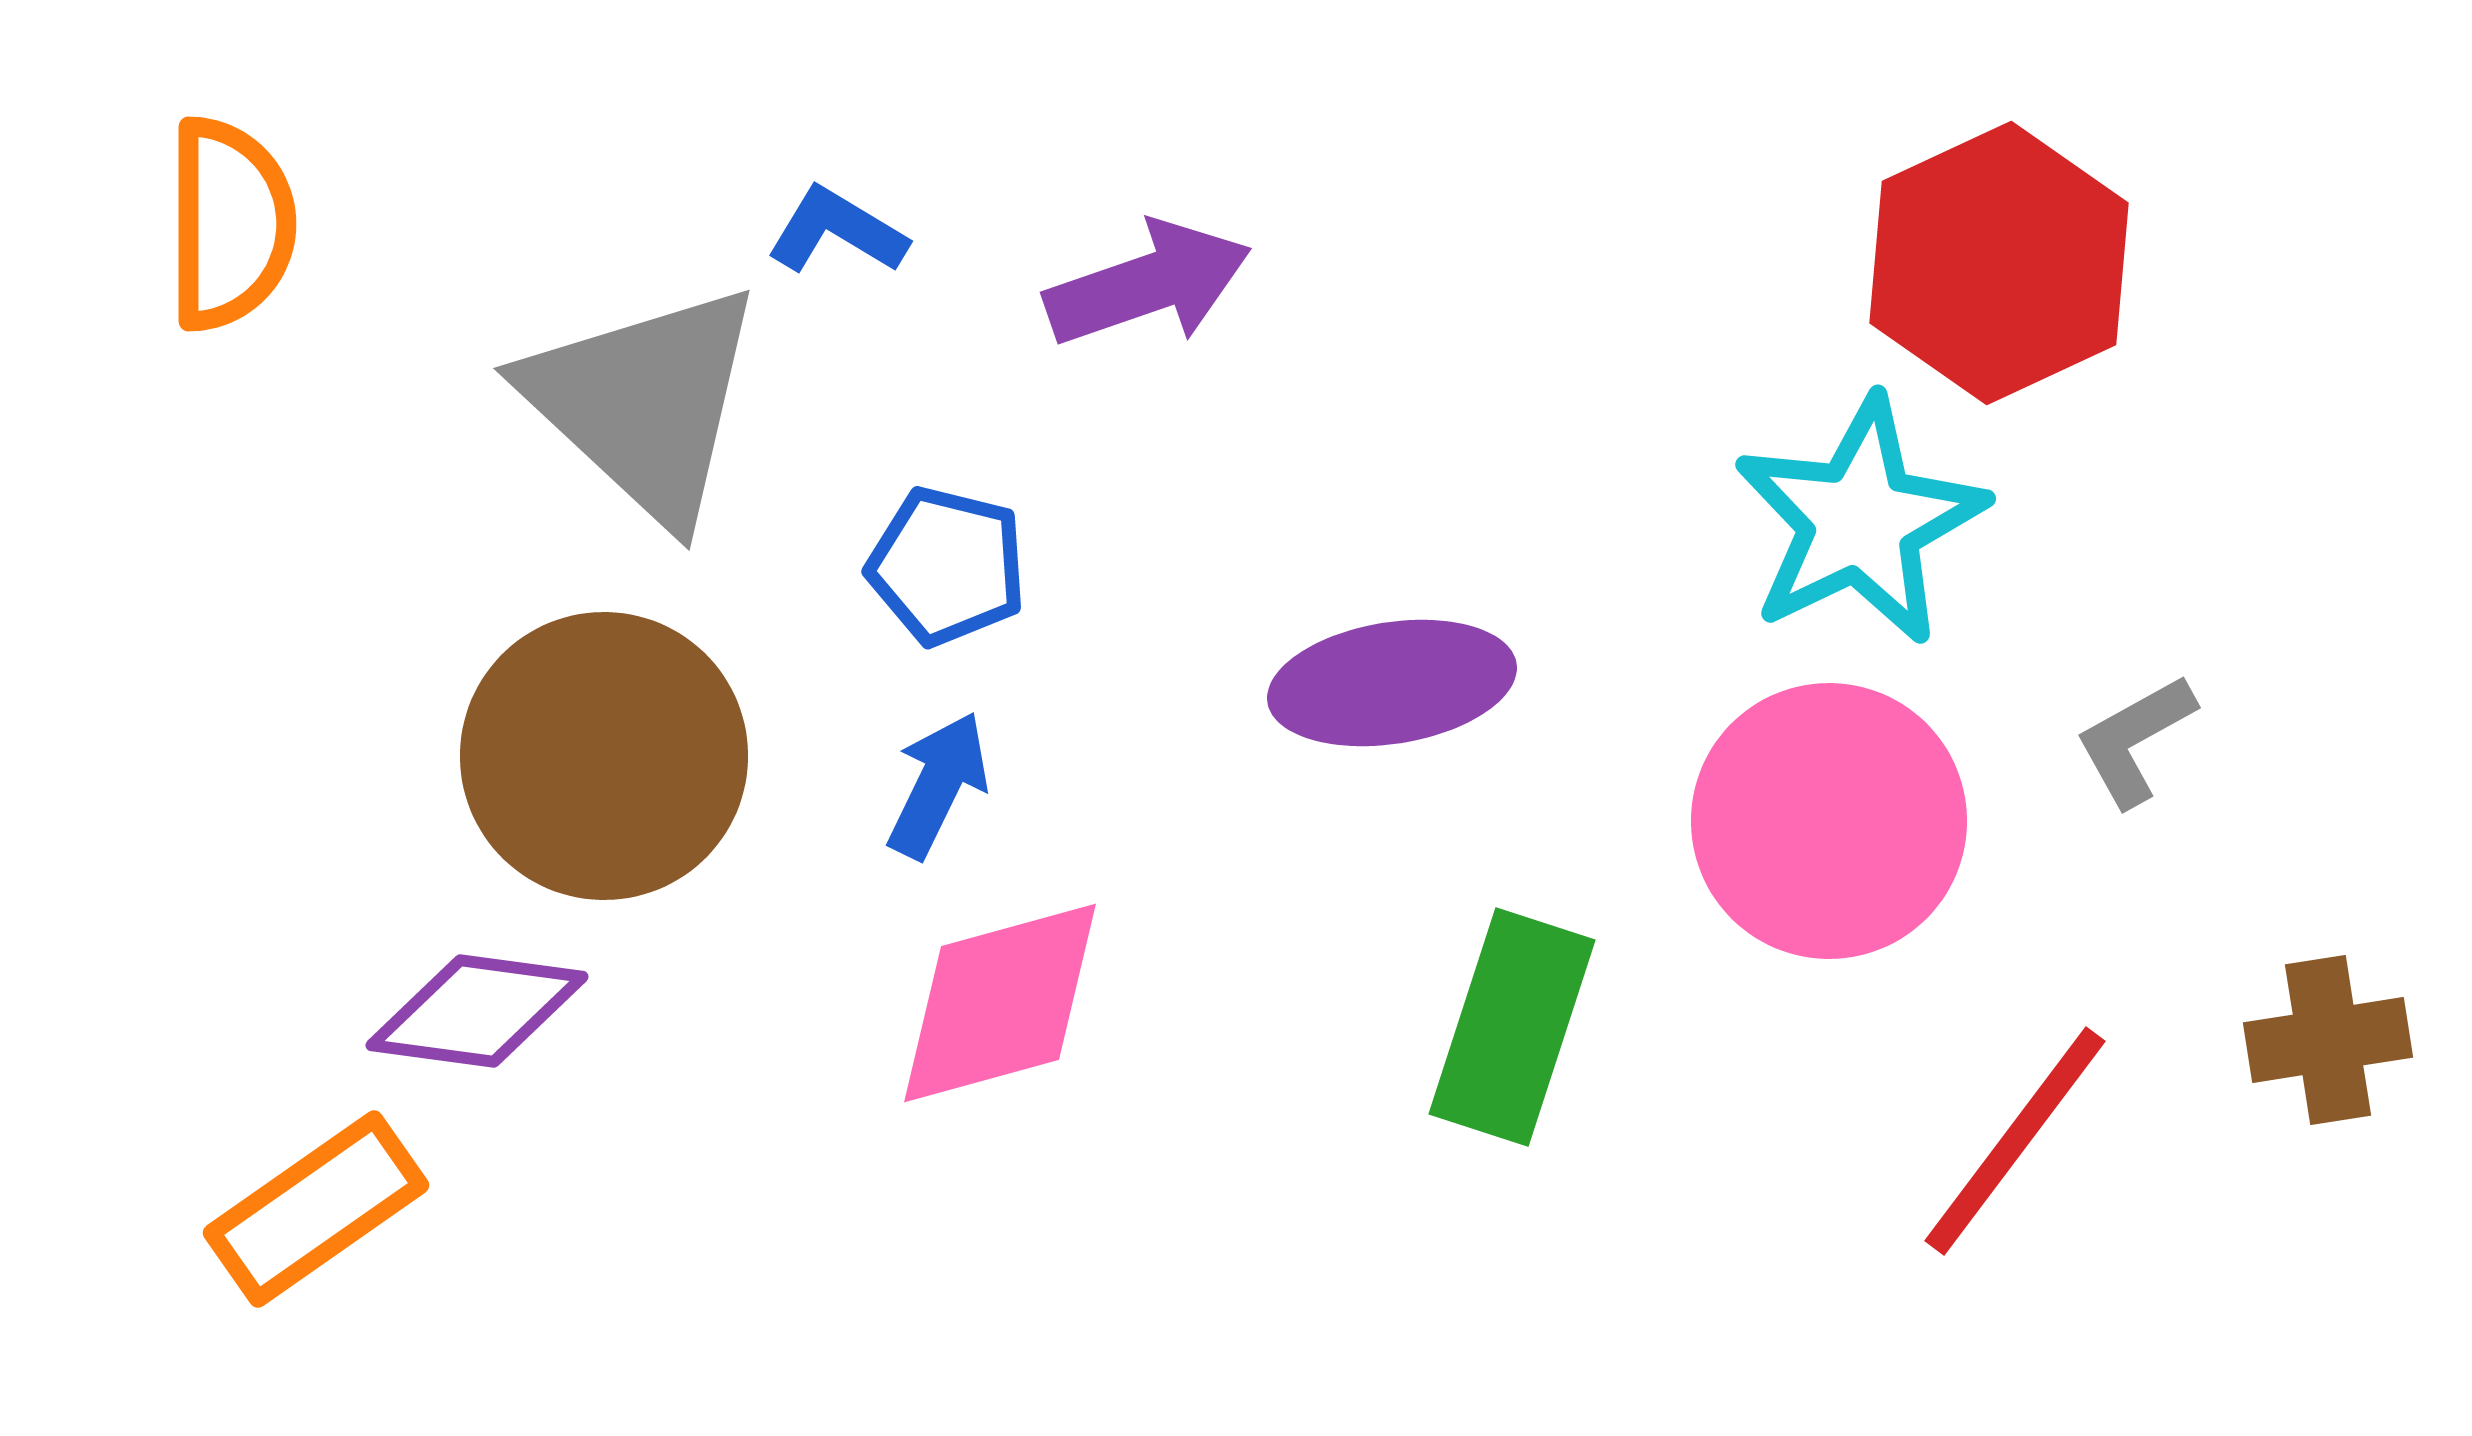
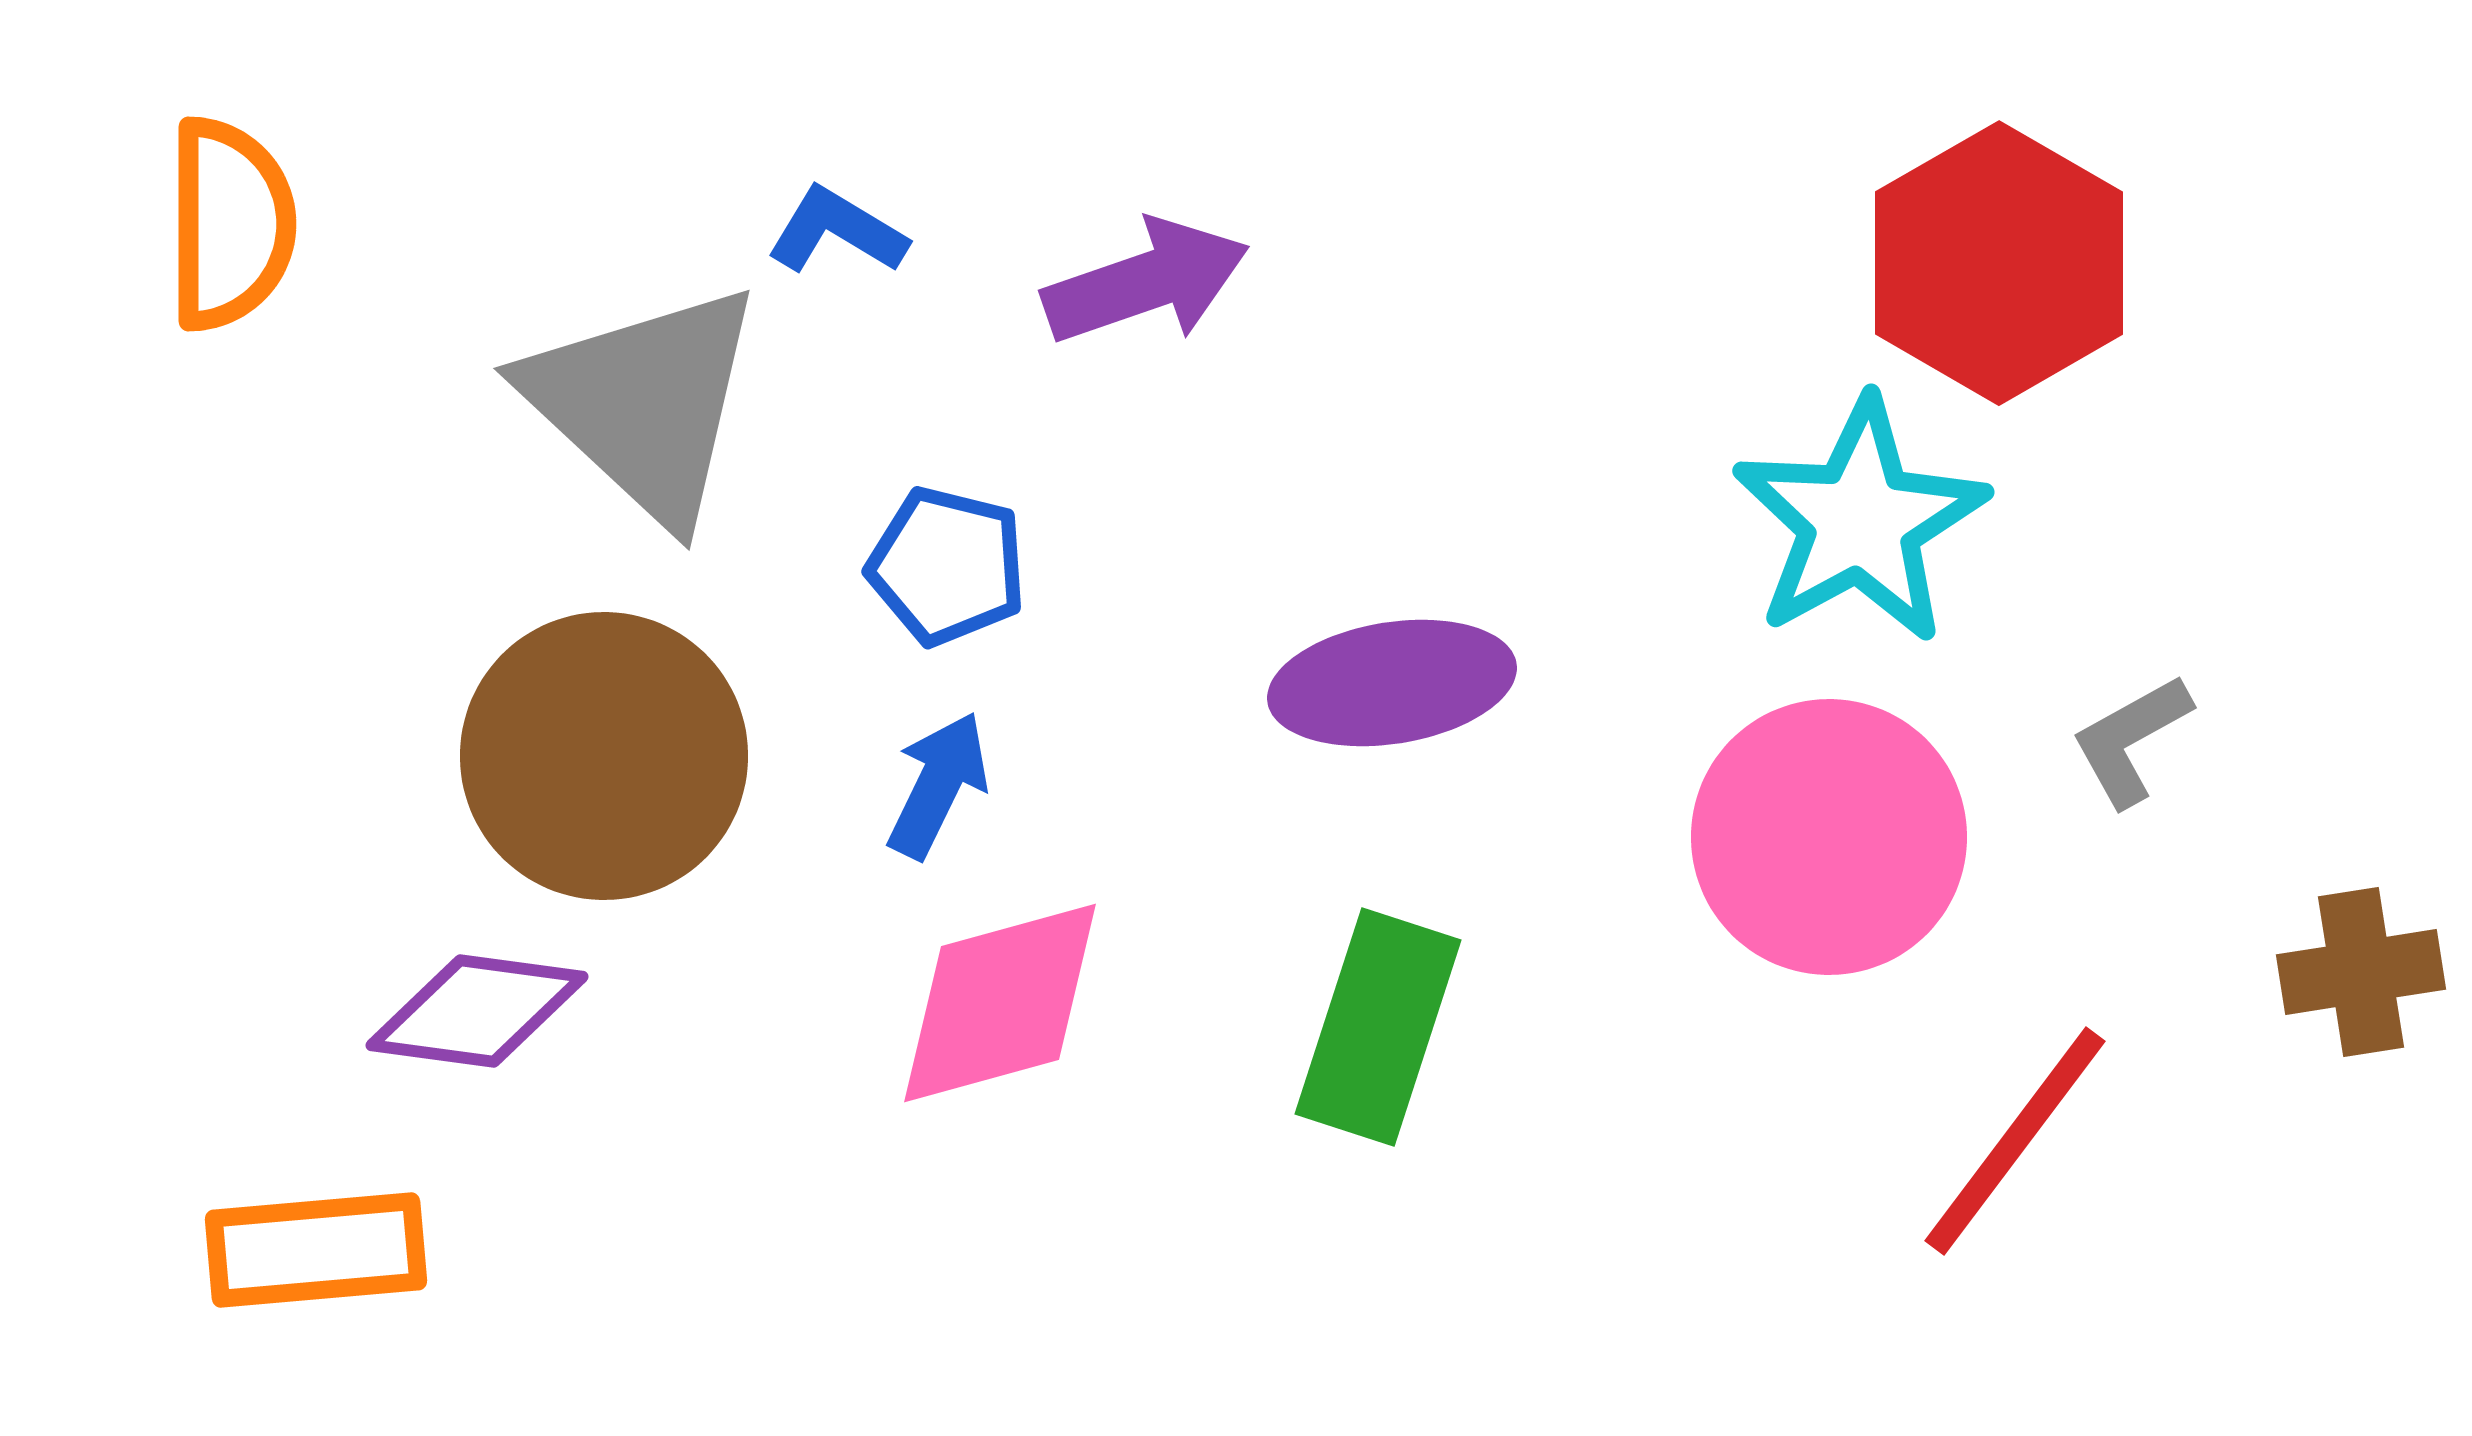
red hexagon: rotated 5 degrees counterclockwise
purple arrow: moved 2 px left, 2 px up
cyan star: rotated 3 degrees counterclockwise
gray L-shape: moved 4 px left
pink circle: moved 16 px down
green rectangle: moved 134 px left
brown cross: moved 33 px right, 68 px up
orange rectangle: moved 41 px down; rotated 30 degrees clockwise
